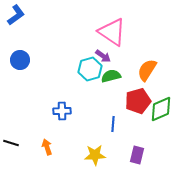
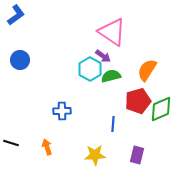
cyan hexagon: rotated 15 degrees counterclockwise
